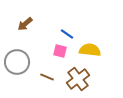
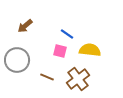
brown arrow: moved 2 px down
gray circle: moved 2 px up
